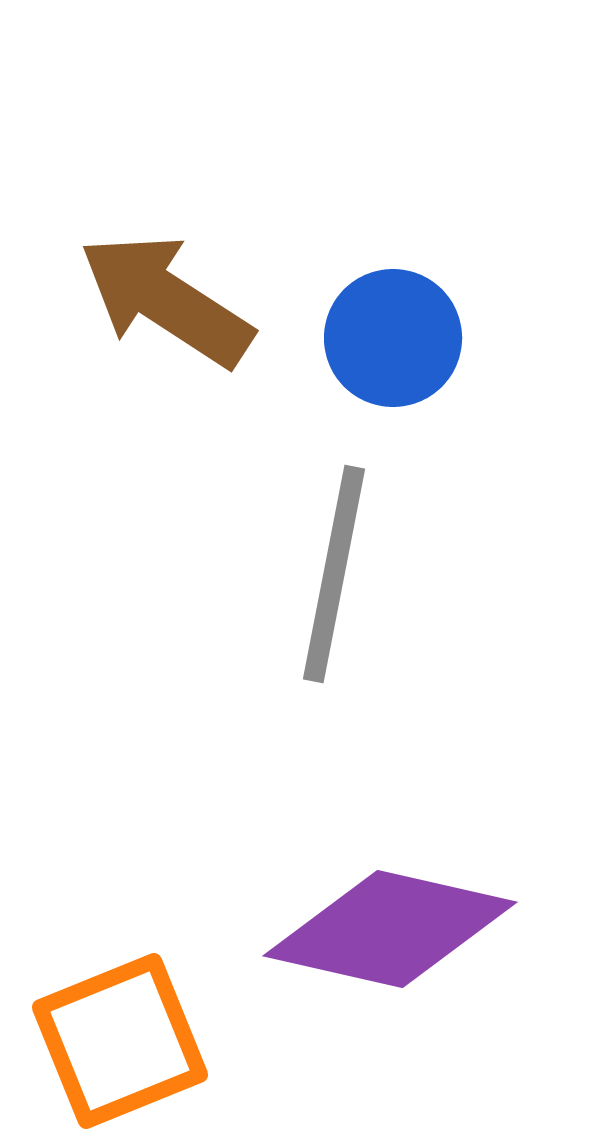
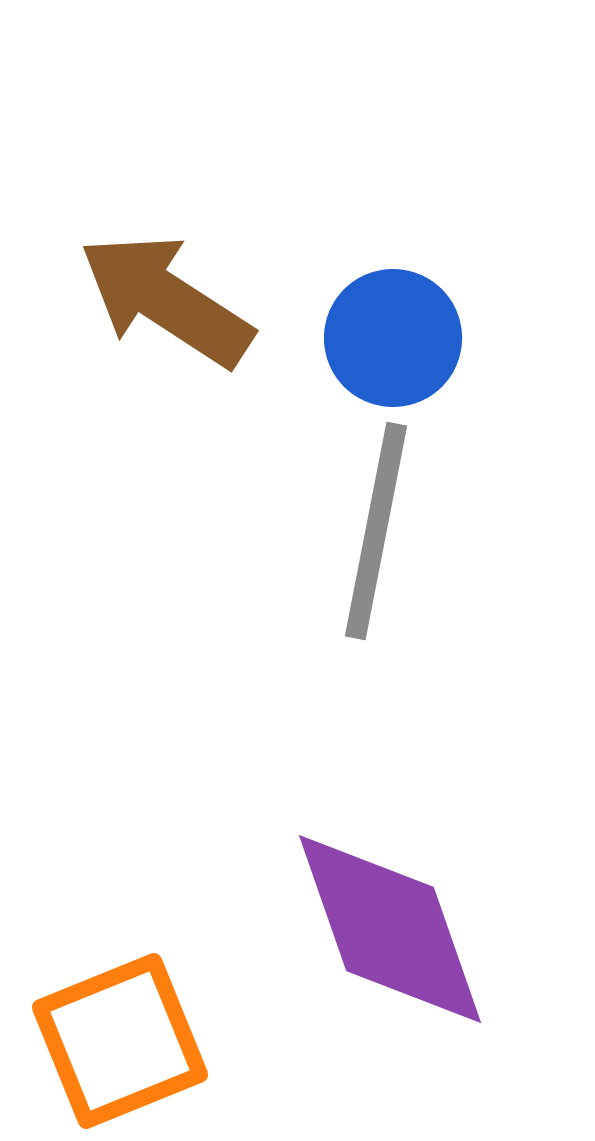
gray line: moved 42 px right, 43 px up
purple diamond: rotated 58 degrees clockwise
